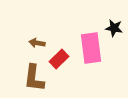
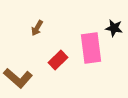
brown arrow: moved 15 px up; rotated 70 degrees counterclockwise
red rectangle: moved 1 px left, 1 px down
brown L-shape: moved 16 px left; rotated 56 degrees counterclockwise
